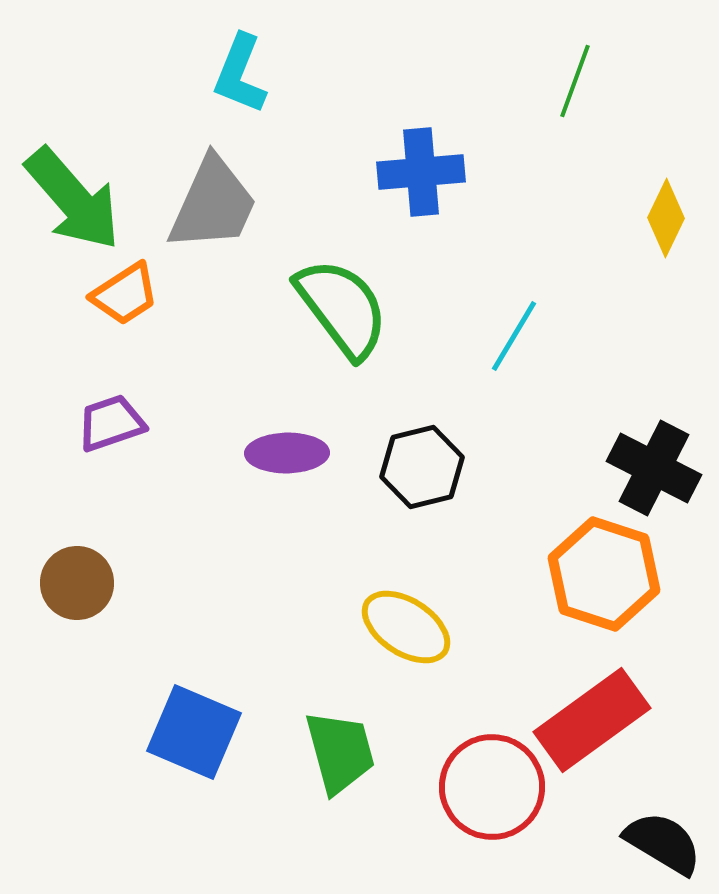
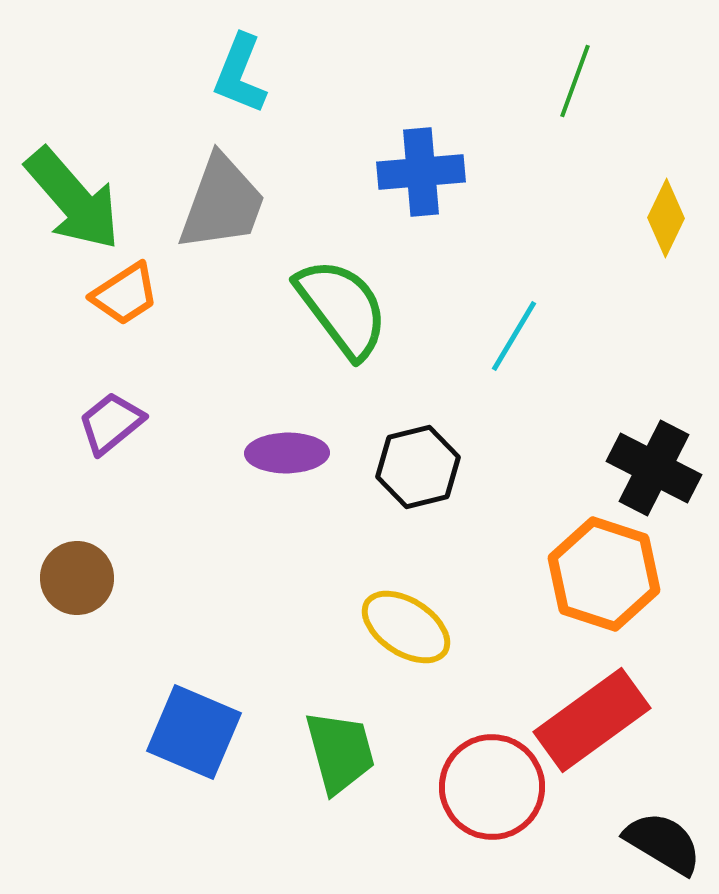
gray trapezoid: moved 9 px right, 1 px up; rotated 4 degrees counterclockwise
purple trapezoid: rotated 20 degrees counterclockwise
black hexagon: moved 4 px left
brown circle: moved 5 px up
